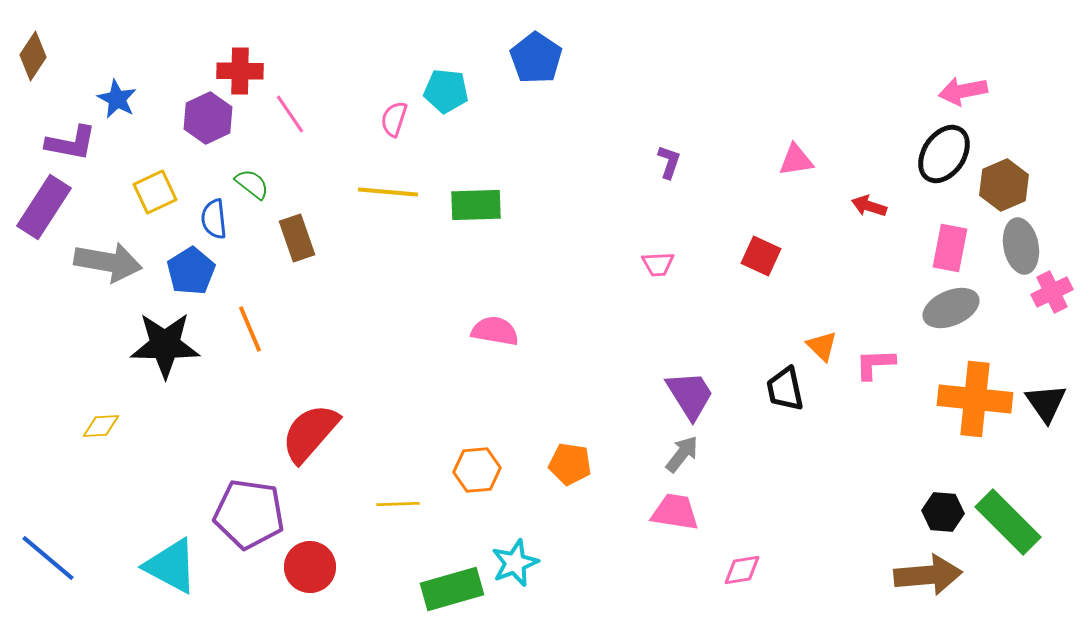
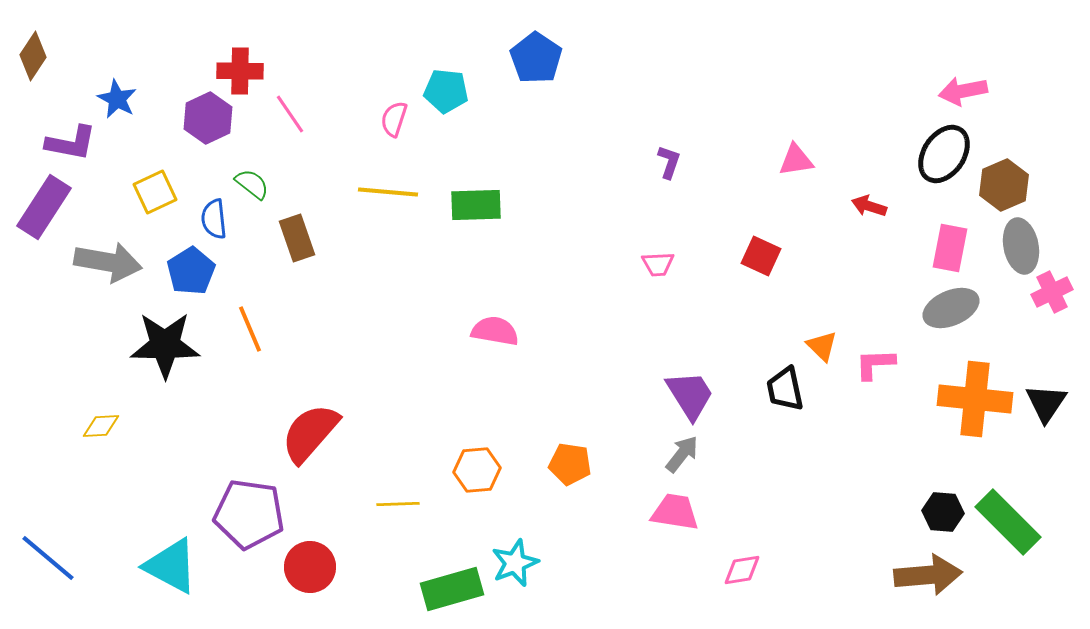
black triangle at (1046, 403): rotated 9 degrees clockwise
